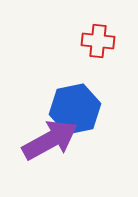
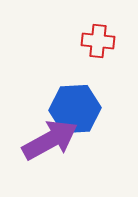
blue hexagon: rotated 9 degrees clockwise
